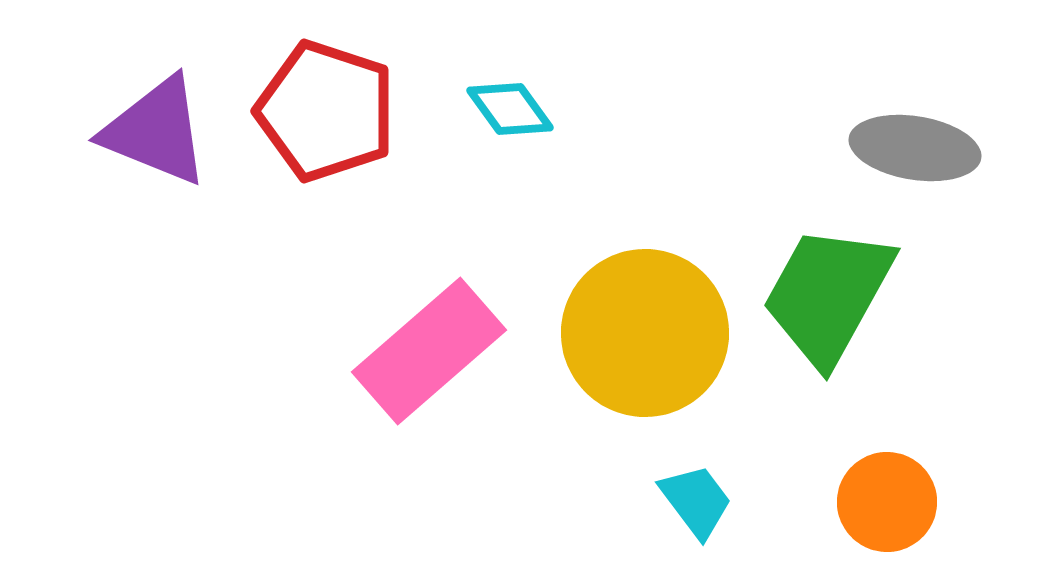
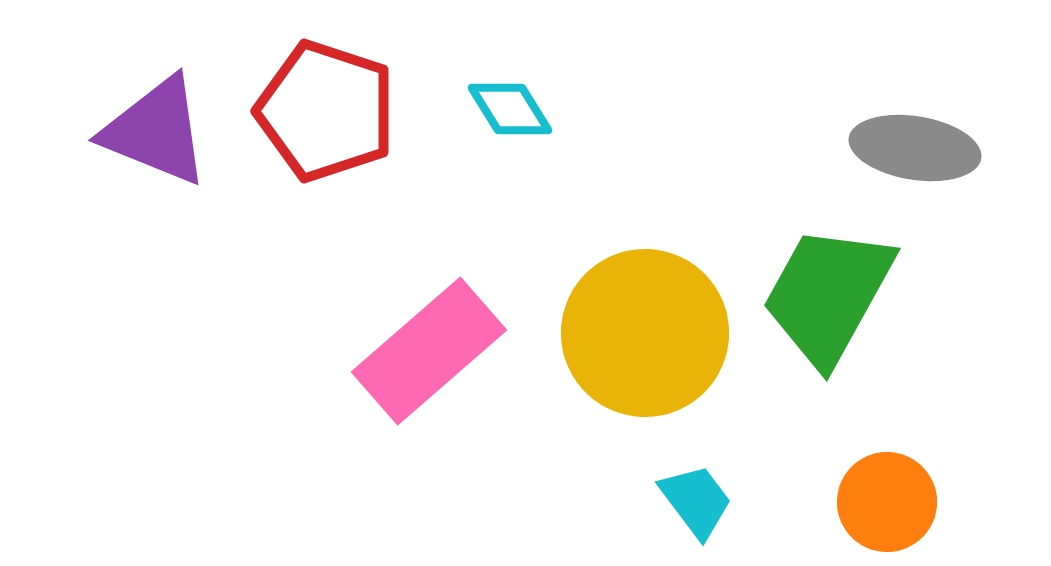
cyan diamond: rotated 4 degrees clockwise
